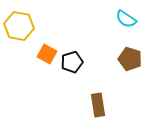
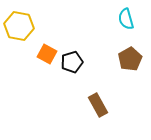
cyan semicircle: rotated 40 degrees clockwise
brown pentagon: rotated 25 degrees clockwise
brown rectangle: rotated 20 degrees counterclockwise
